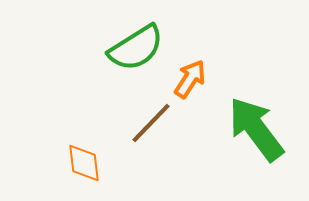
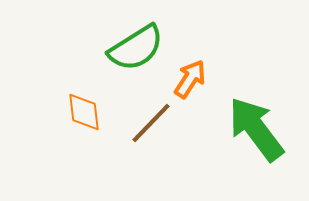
orange diamond: moved 51 px up
